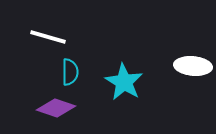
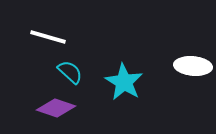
cyan semicircle: rotated 48 degrees counterclockwise
